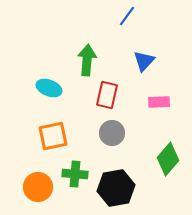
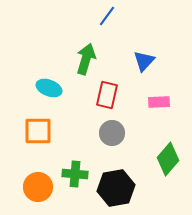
blue line: moved 20 px left
green arrow: moved 1 px left, 1 px up; rotated 12 degrees clockwise
orange square: moved 15 px left, 5 px up; rotated 12 degrees clockwise
